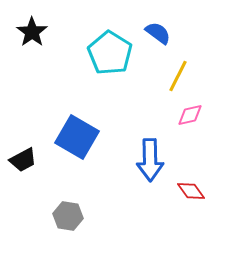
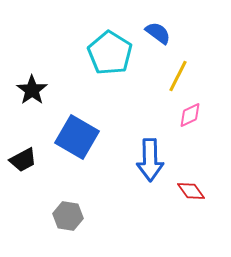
black star: moved 58 px down
pink diamond: rotated 12 degrees counterclockwise
